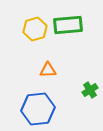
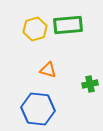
orange triangle: rotated 18 degrees clockwise
green cross: moved 6 px up; rotated 21 degrees clockwise
blue hexagon: rotated 12 degrees clockwise
